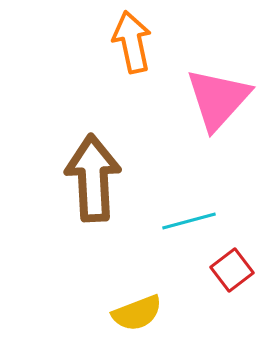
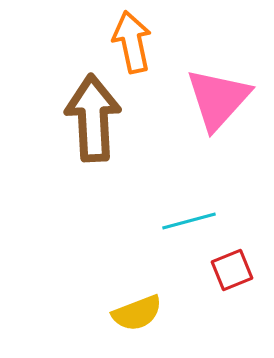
brown arrow: moved 60 px up
red square: rotated 15 degrees clockwise
